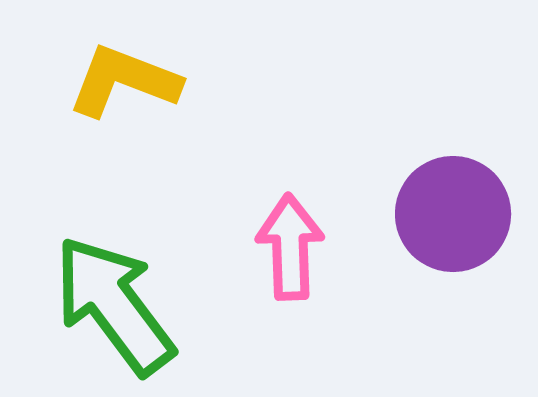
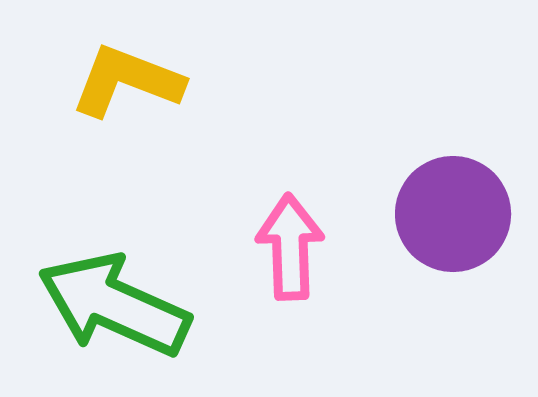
yellow L-shape: moved 3 px right
green arrow: rotated 29 degrees counterclockwise
